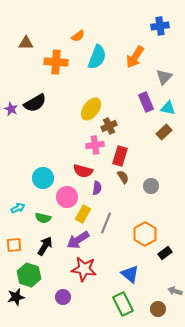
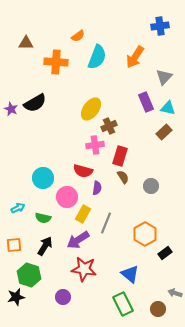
gray arrow: moved 2 px down
